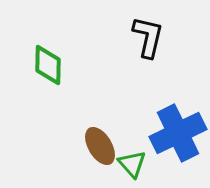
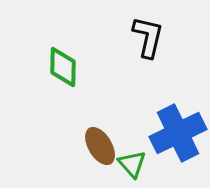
green diamond: moved 15 px right, 2 px down
